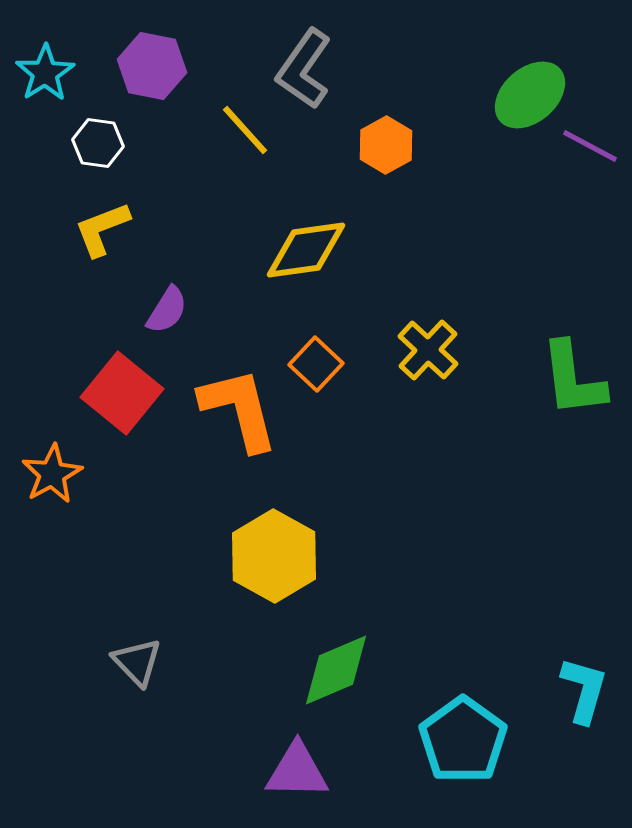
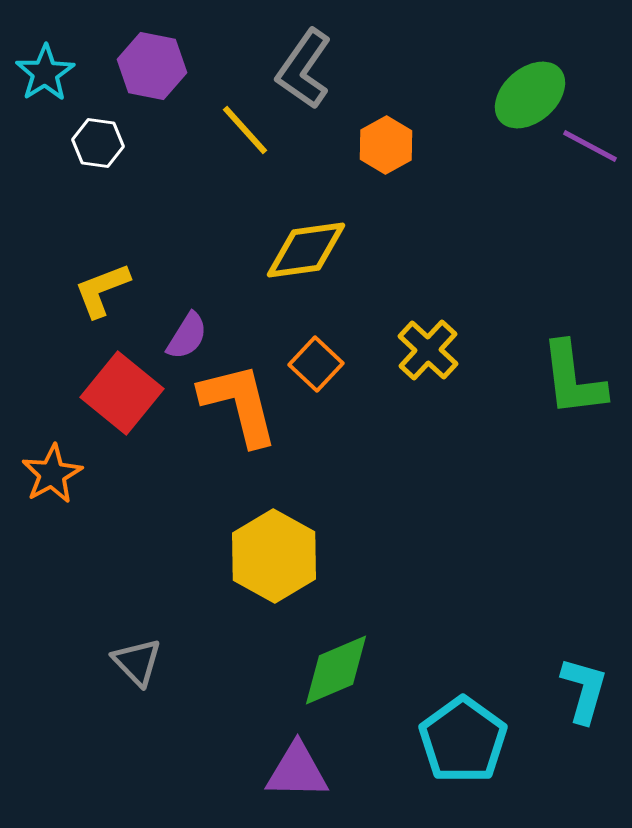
yellow L-shape: moved 61 px down
purple semicircle: moved 20 px right, 26 px down
orange L-shape: moved 5 px up
